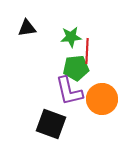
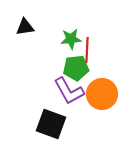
black triangle: moved 2 px left, 1 px up
green star: moved 2 px down
red line: moved 1 px up
purple L-shape: rotated 16 degrees counterclockwise
orange circle: moved 5 px up
